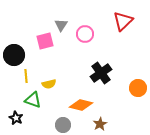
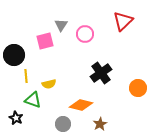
gray circle: moved 1 px up
